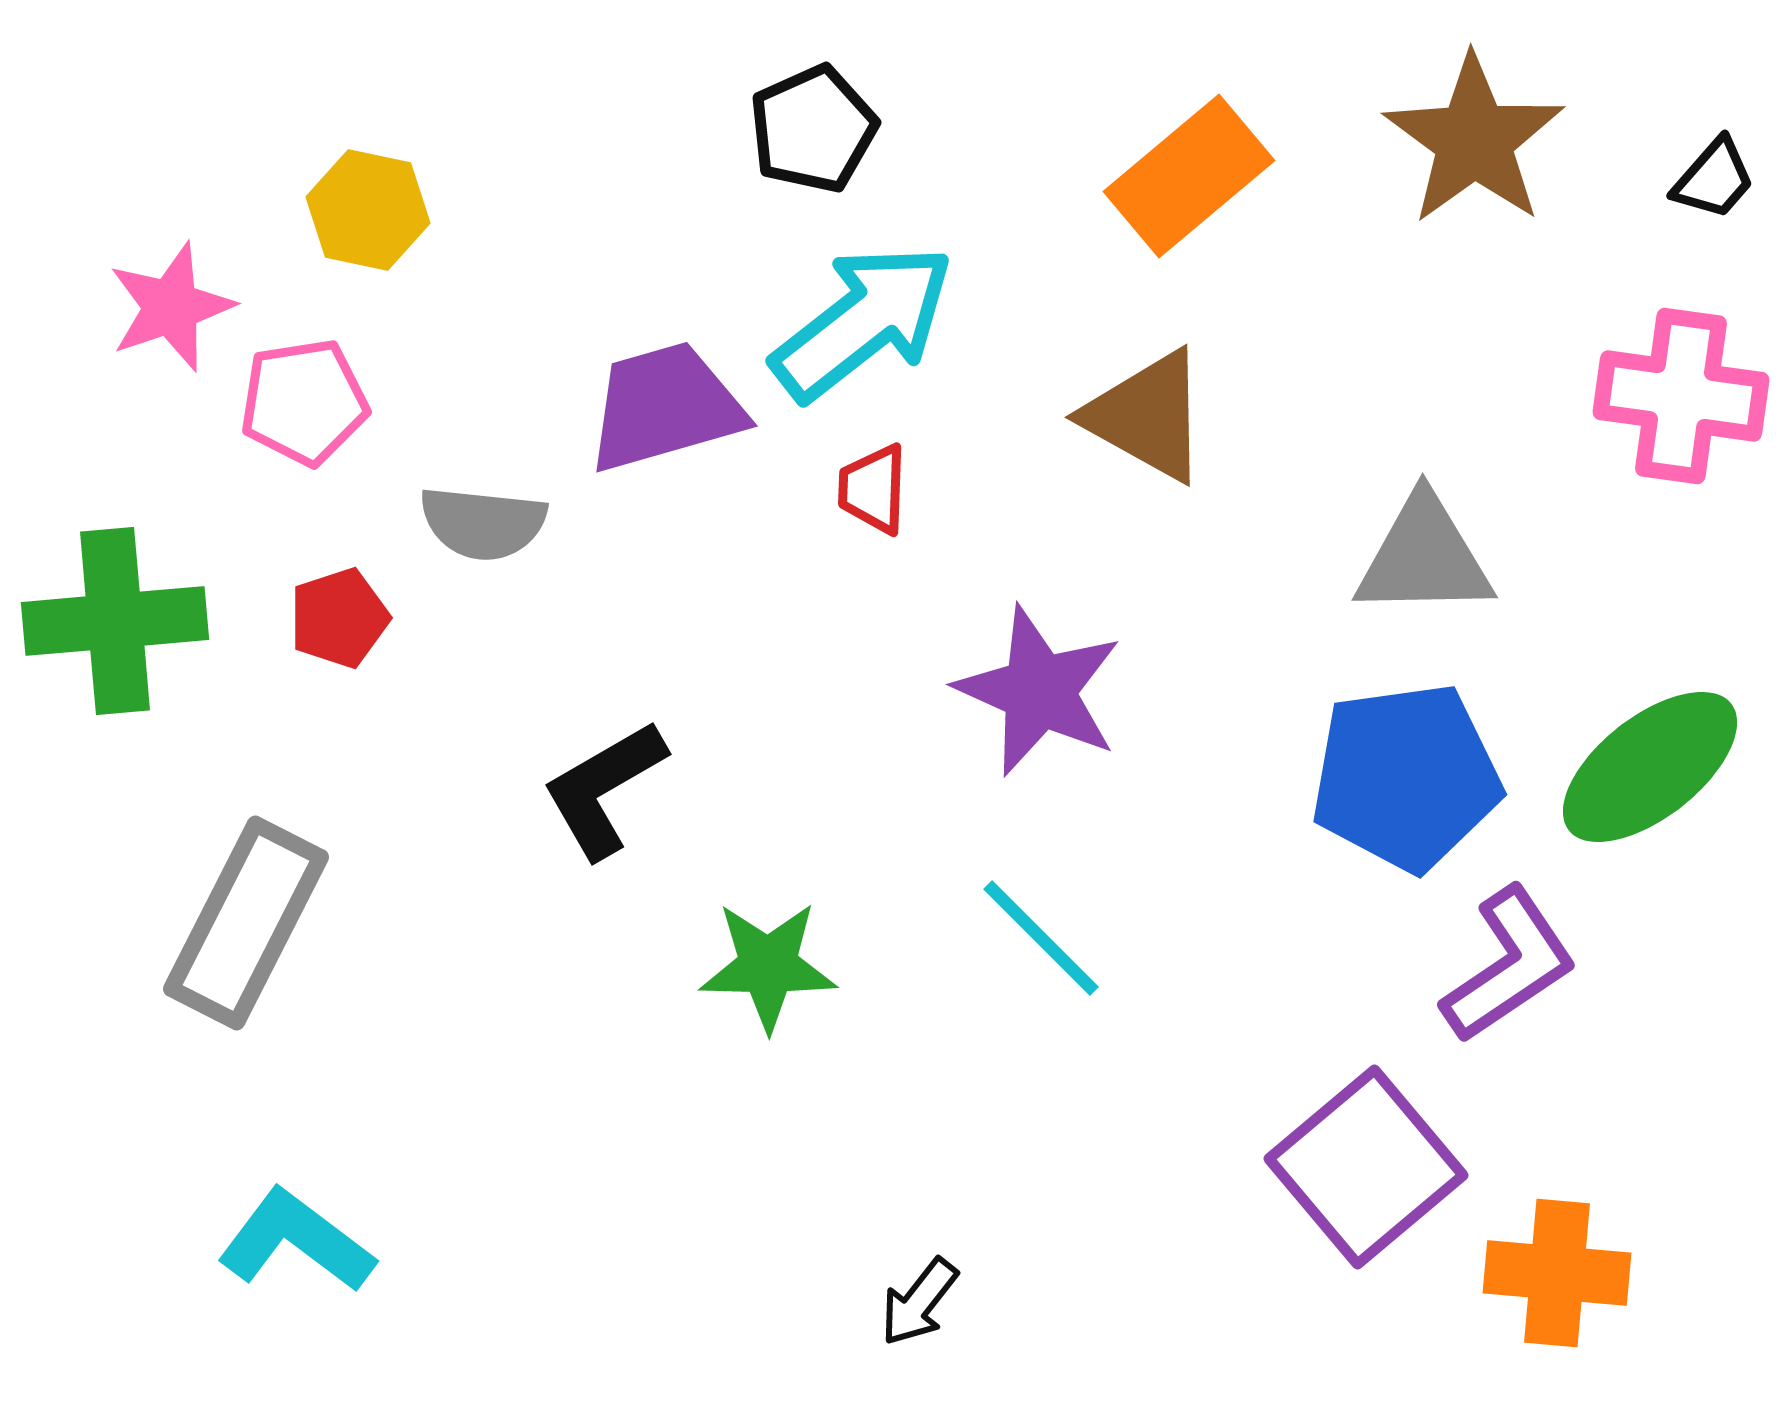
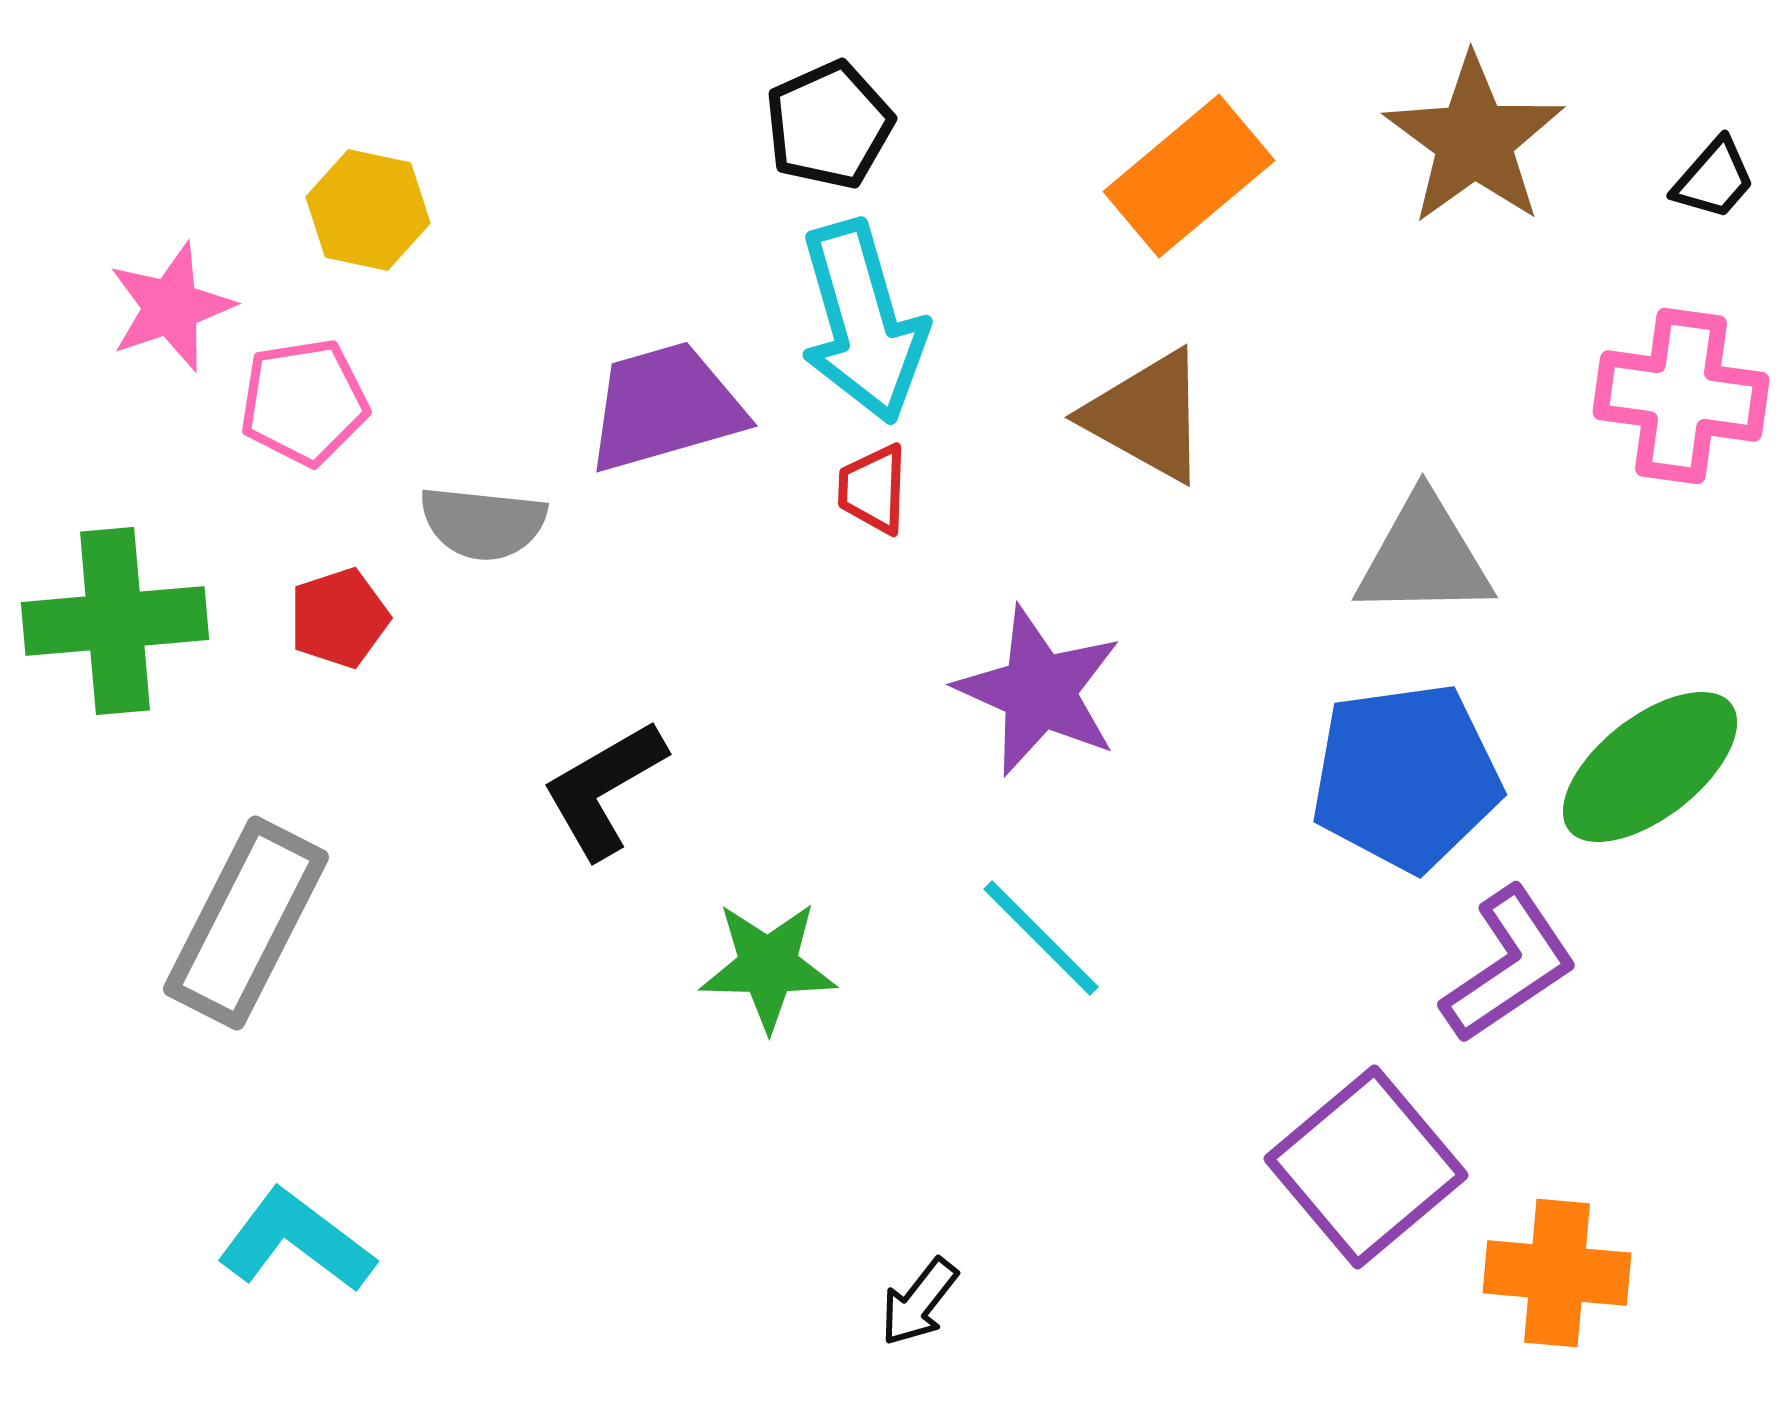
black pentagon: moved 16 px right, 4 px up
cyan arrow: rotated 112 degrees clockwise
